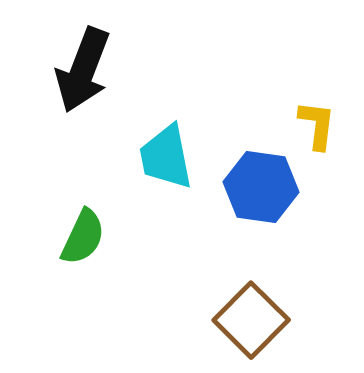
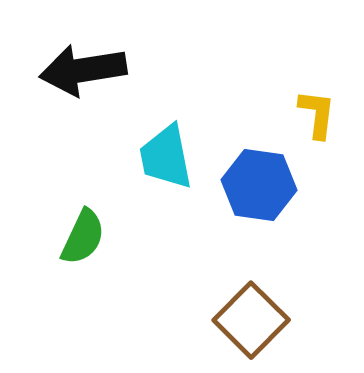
black arrow: rotated 60 degrees clockwise
yellow L-shape: moved 11 px up
blue hexagon: moved 2 px left, 2 px up
